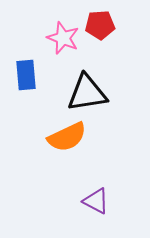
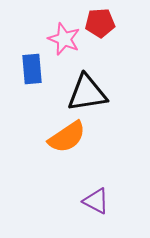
red pentagon: moved 2 px up
pink star: moved 1 px right, 1 px down
blue rectangle: moved 6 px right, 6 px up
orange semicircle: rotated 9 degrees counterclockwise
